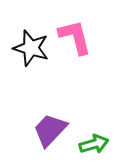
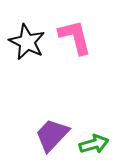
black star: moved 4 px left, 6 px up; rotated 9 degrees clockwise
purple trapezoid: moved 2 px right, 5 px down
